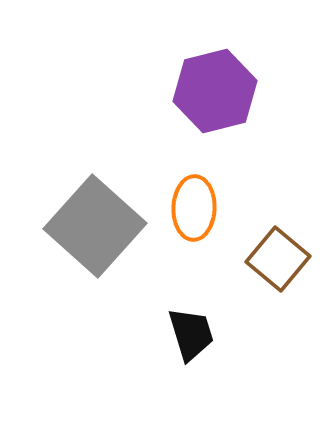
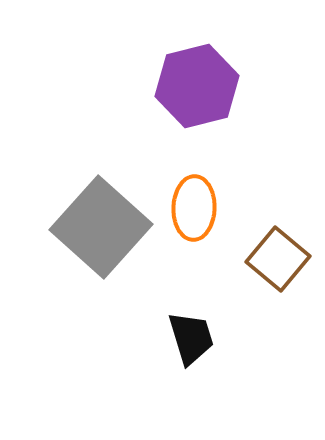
purple hexagon: moved 18 px left, 5 px up
gray square: moved 6 px right, 1 px down
black trapezoid: moved 4 px down
